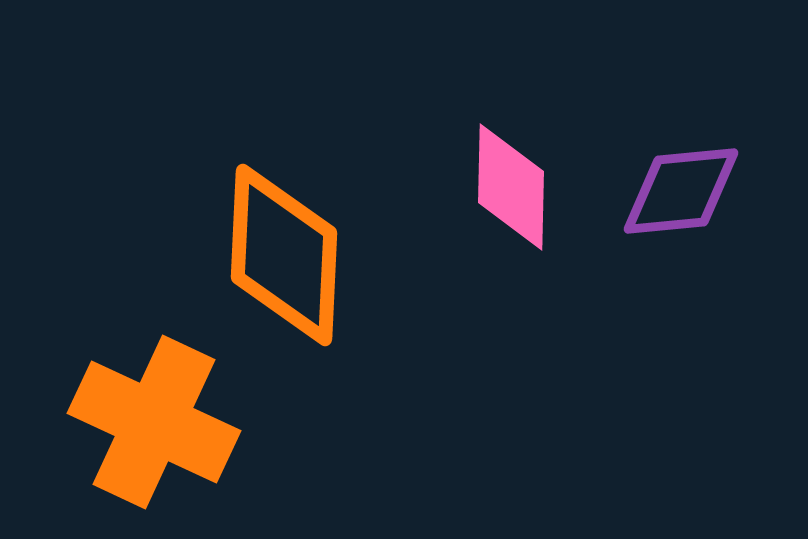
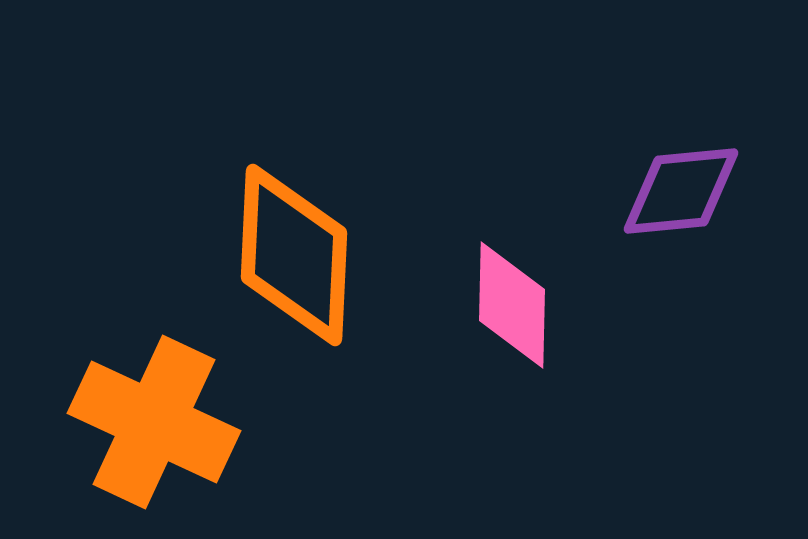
pink diamond: moved 1 px right, 118 px down
orange diamond: moved 10 px right
